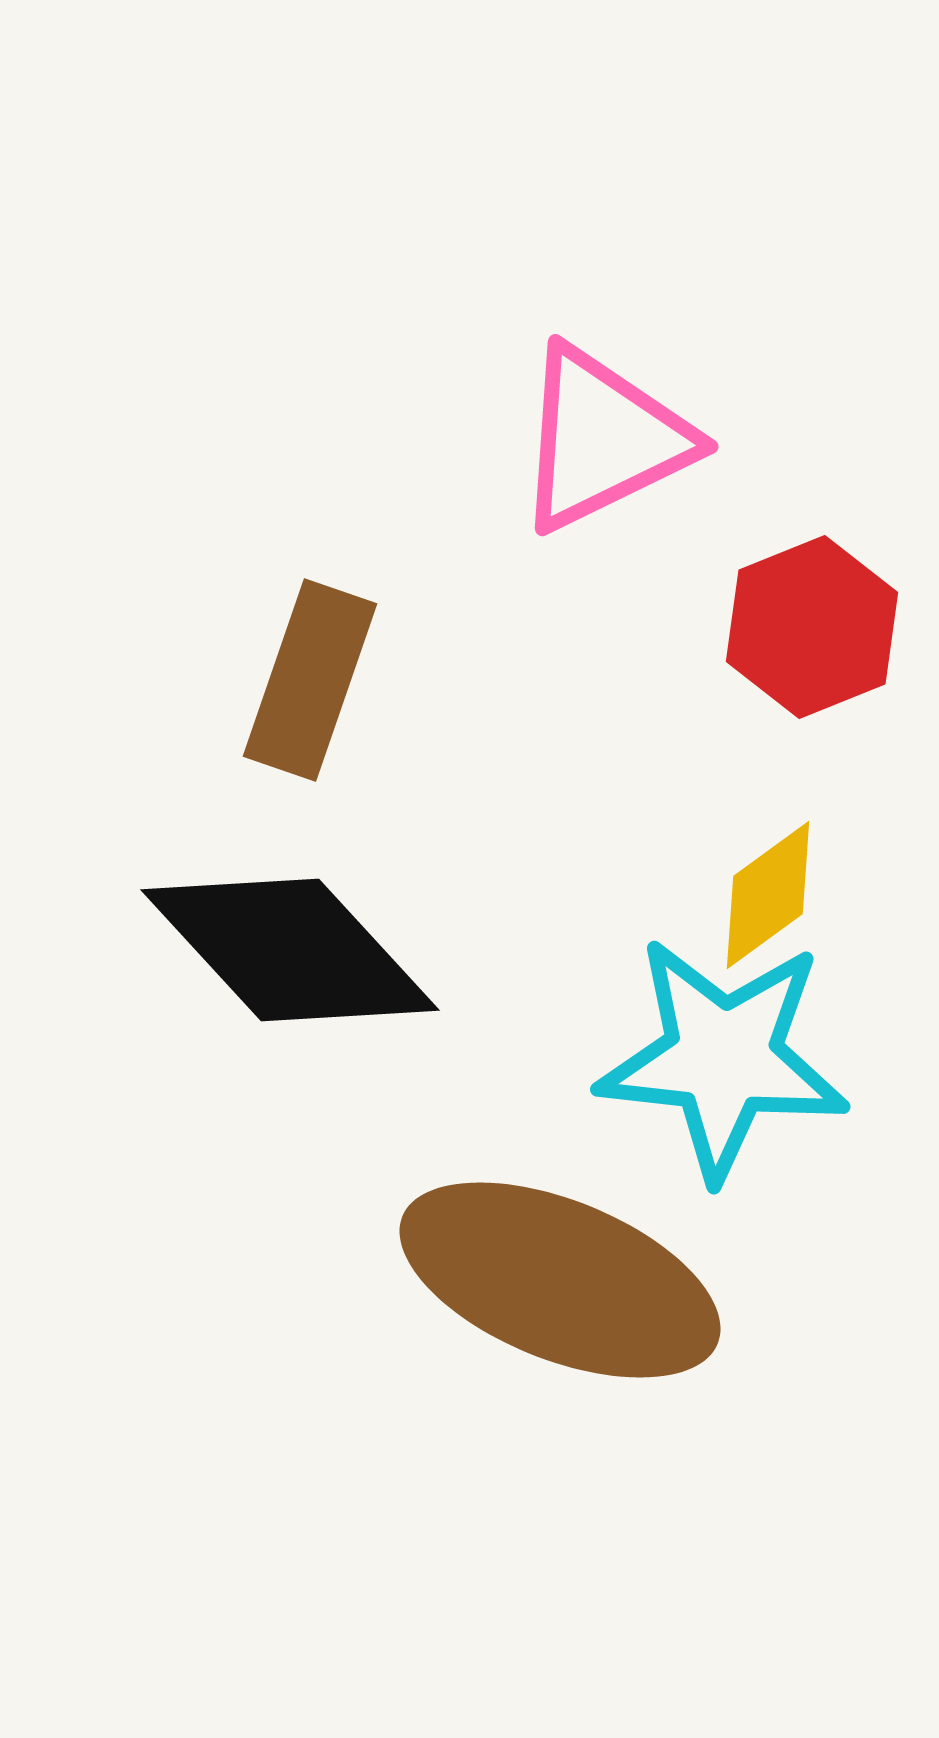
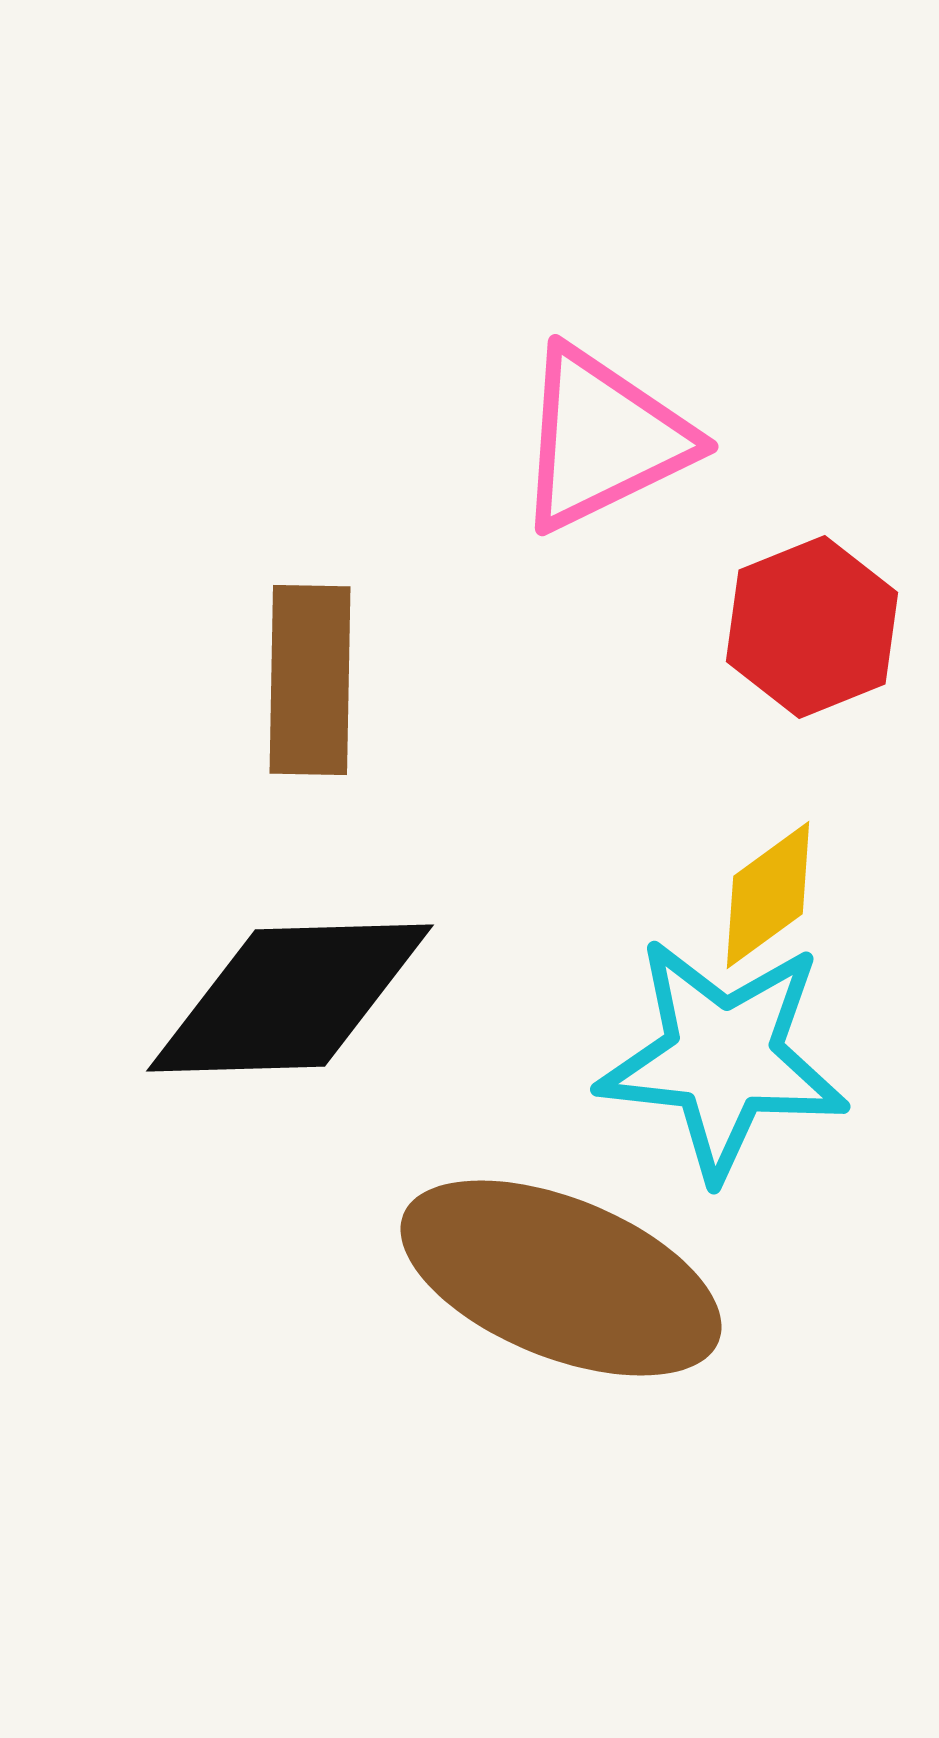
brown rectangle: rotated 18 degrees counterclockwise
black diamond: moved 48 px down; rotated 49 degrees counterclockwise
brown ellipse: moved 1 px right, 2 px up
